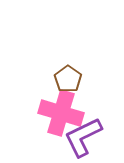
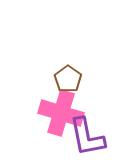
purple L-shape: moved 4 px right; rotated 75 degrees counterclockwise
